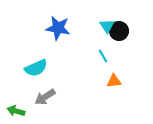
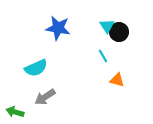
black circle: moved 1 px down
orange triangle: moved 3 px right, 1 px up; rotated 21 degrees clockwise
green arrow: moved 1 px left, 1 px down
